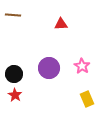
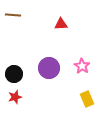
red star: moved 2 px down; rotated 24 degrees clockwise
